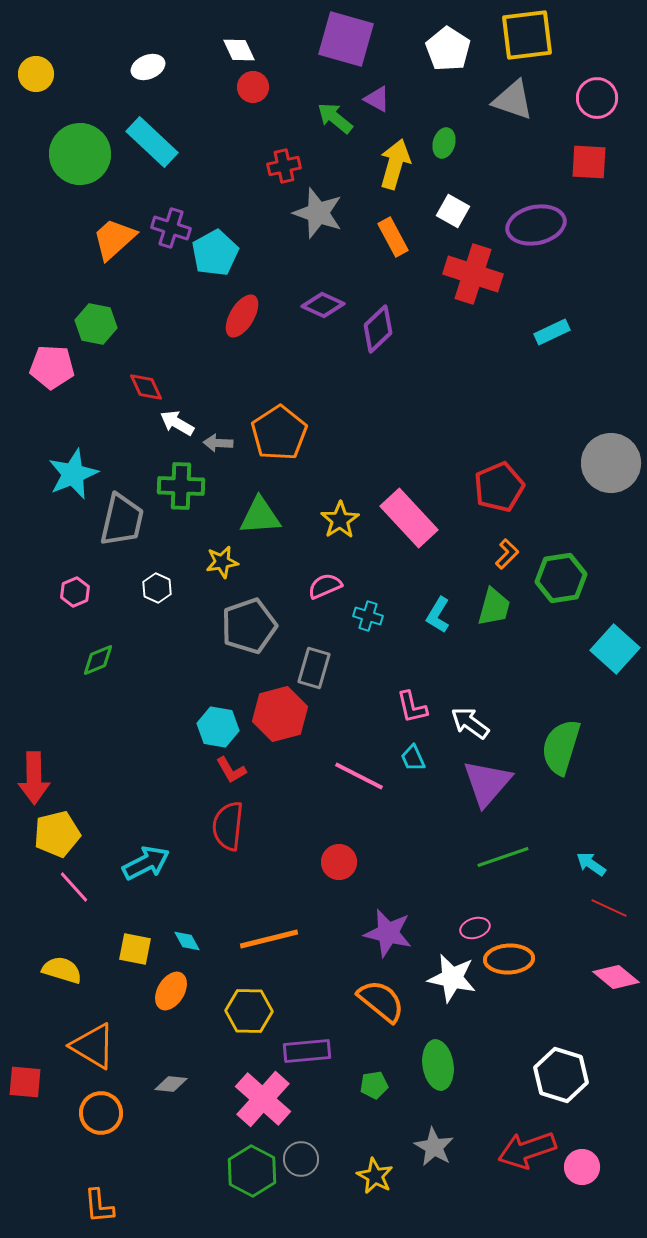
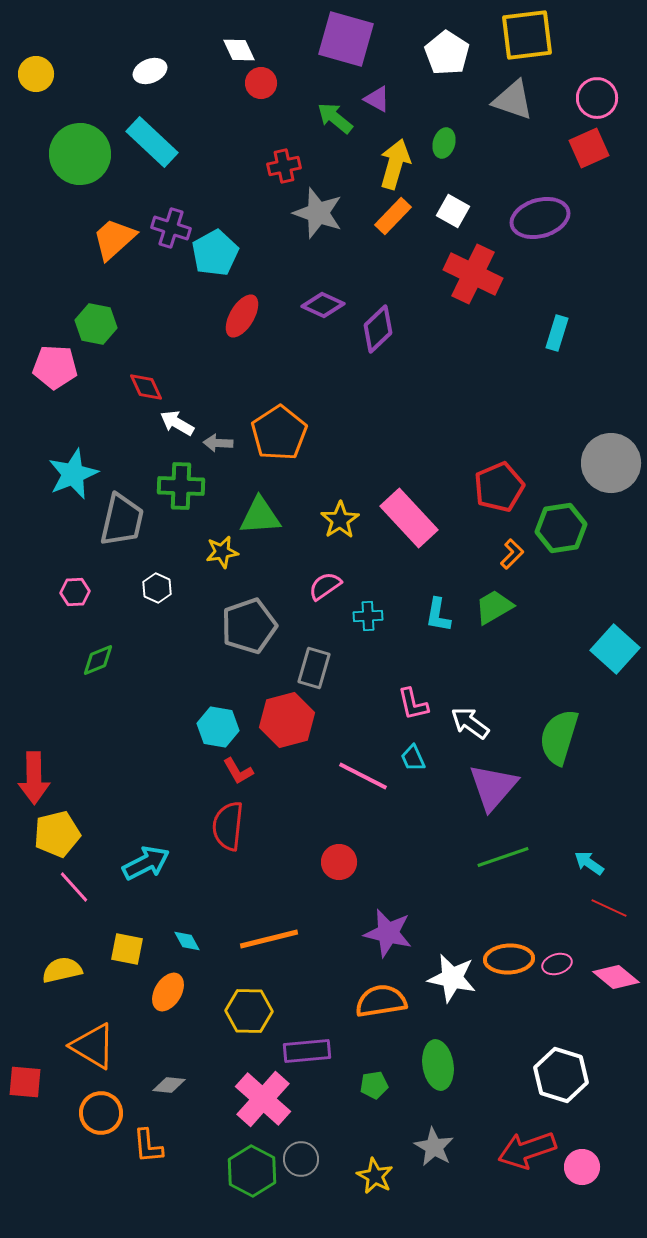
white pentagon at (448, 49): moved 1 px left, 4 px down
white ellipse at (148, 67): moved 2 px right, 4 px down
red circle at (253, 87): moved 8 px right, 4 px up
red square at (589, 162): moved 14 px up; rotated 27 degrees counterclockwise
purple ellipse at (536, 225): moved 4 px right, 7 px up; rotated 4 degrees counterclockwise
orange rectangle at (393, 237): moved 21 px up; rotated 72 degrees clockwise
red cross at (473, 274): rotated 8 degrees clockwise
cyan rectangle at (552, 332): moved 5 px right, 1 px down; rotated 48 degrees counterclockwise
pink pentagon at (52, 367): moved 3 px right
orange L-shape at (507, 554): moved 5 px right
yellow star at (222, 562): moved 10 px up
green hexagon at (561, 578): moved 50 px up
pink semicircle at (325, 586): rotated 12 degrees counterclockwise
pink hexagon at (75, 592): rotated 20 degrees clockwise
green trapezoid at (494, 607): rotated 135 degrees counterclockwise
cyan L-shape at (438, 615): rotated 21 degrees counterclockwise
cyan cross at (368, 616): rotated 20 degrees counterclockwise
pink L-shape at (412, 707): moved 1 px right, 3 px up
red hexagon at (280, 714): moved 7 px right, 6 px down
green semicircle at (561, 747): moved 2 px left, 10 px up
red L-shape at (231, 770): moved 7 px right, 1 px down
pink line at (359, 776): moved 4 px right
purple triangle at (487, 783): moved 6 px right, 4 px down
cyan arrow at (591, 864): moved 2 px left, 1 px up
pink ellipse at (475, 928): moved 82 px right, 36 px down
yellow square at (135, 949): moved 8 px left
yellow semicircle at (62, 970): rotated 30 degrees counterclockwise
orange ellipse at (171, 991): moved 3 px left, 1 px down
orange semicircle at (381, 1001): rotated 48 degrees counterclockwise
gray diamond at (171, 1084): moved 2 px left, 1 px down
orange L-shape at (99, 1206): moved 49 px right, 60 px up
